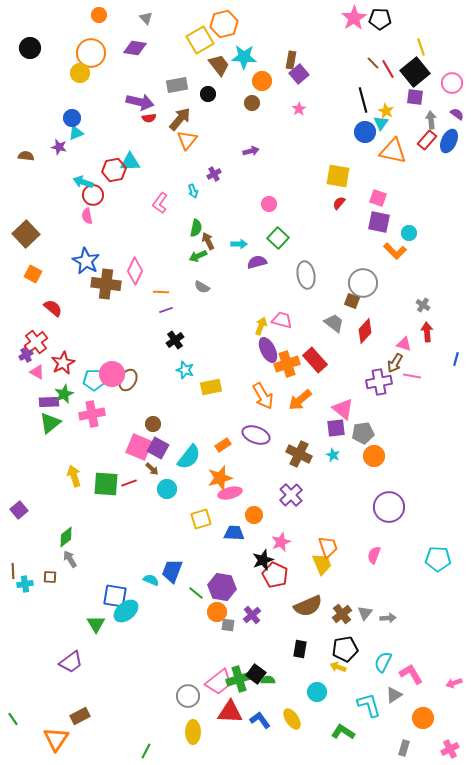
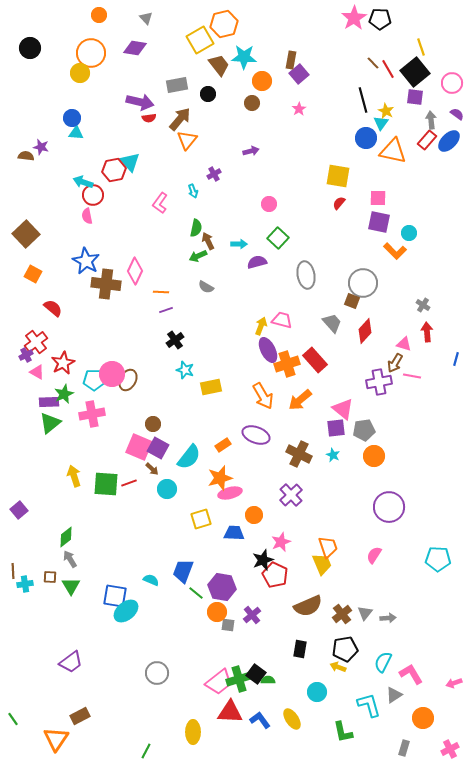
blue circle at (365, 132): moved 1 px right, 6 px down
cyan triangle at (76, 133): rotated 28 degrees clockwise
blue ellipse at (449, 141): rotated 20 degrees clockwise
purple star at (59, 147): moved 18 px left
cyan triangle at (130, 162): rotated 50 degrees clockwise
pink square at (378, 198): rotated 18 degrees counterclockwise
gray semicircle at (202, 287): moved 4 px right
gray trapezoid at (334, 323): moved 2 px left; rotated 10 degrees clockwise
gray pentagon at (363, 433): moved 1 px right, 3 px up
pink semicircle at (374, 555): rotated 12 degrees clockwise
blue trapezoid at (172, 571): moved 11 px right
green triangle at (96, 624): moved 25 px left, 38 px up
gray circle at (188, 696): moved 31 px left, 23 px up
green L-shape at (343, 732): rotated 135 degrees counterclockwise
